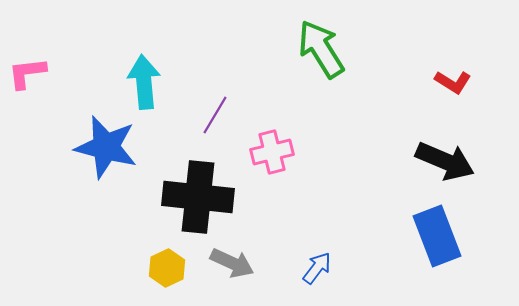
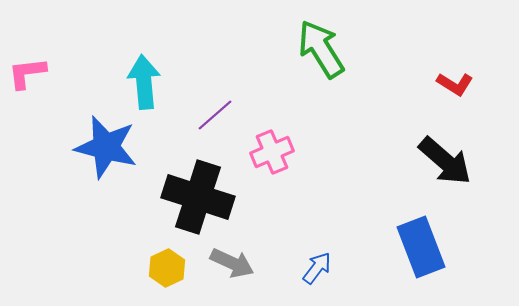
red L-shape: moved 2 px right, 2 px down
purple line: rotated 18 degrees clockwise
pink cross: rotated 9 degrees counterclockwise
black arrow: rotated 18 degrees clockwise
black cross: rotated 12 degrees clockwise
blue rectangle: moved 16 px left, 11 px down
